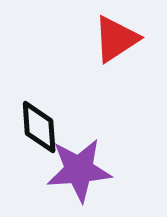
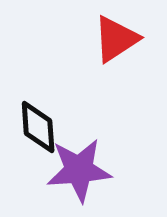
black diamond: moved 1 px left
